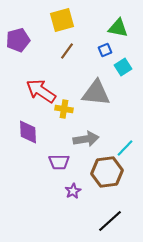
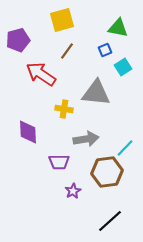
red arrow: moved 17 px up
